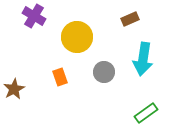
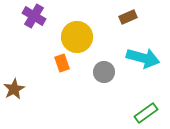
brown rectangle: moved 2 px left, 2 px up
cyan arrow: moved 1 px up; rotated 84 degrees counterclockwise
orange rectangle: moved 2 px right, 14 px up
